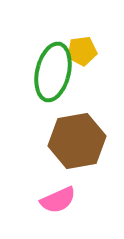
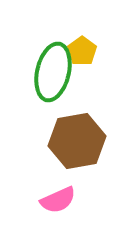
yellow pentagon: rotated 28 degrees counterclockwise
